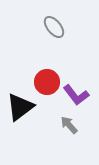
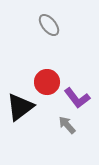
gray ellipse: moved 5 px left, 2 px up
purple L-shape: moved 1 px right, 3 px down
gray arrow: moved 2 px left
